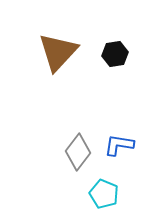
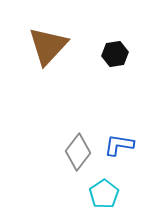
brown triangle: moved 10 px left, 6 px up
cyan pentagon: rotated 16 degrees clockwise
